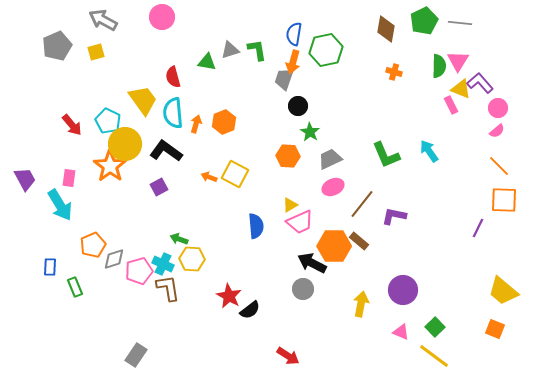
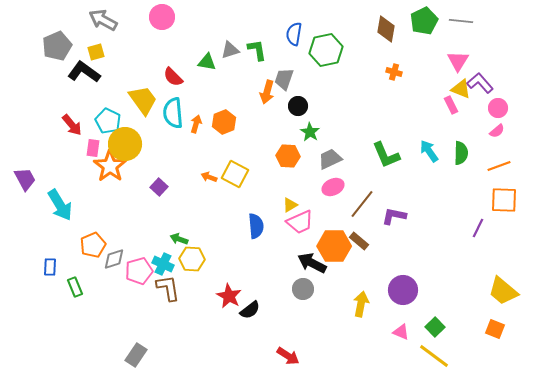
gray line at (460, 23): moved 1 px right, 2 px up
orange arrow at (293, 62): moved 26 px left, 30 px down
green semicircle at (439, 66): moved 22 px right, 87 px down
red semicircle at (173, 77): rotated 30 degrees counterclockwise
black L-shape at (166, 151): moved 82 px left, 79 px up
orange line at (499, 166): rotated 65 degrees counterclockwise
pink rectangle at (69, 178): moved 24 px right, 30 px up
purple square at (159, 187): rotated 18 degrees counterclockwise
